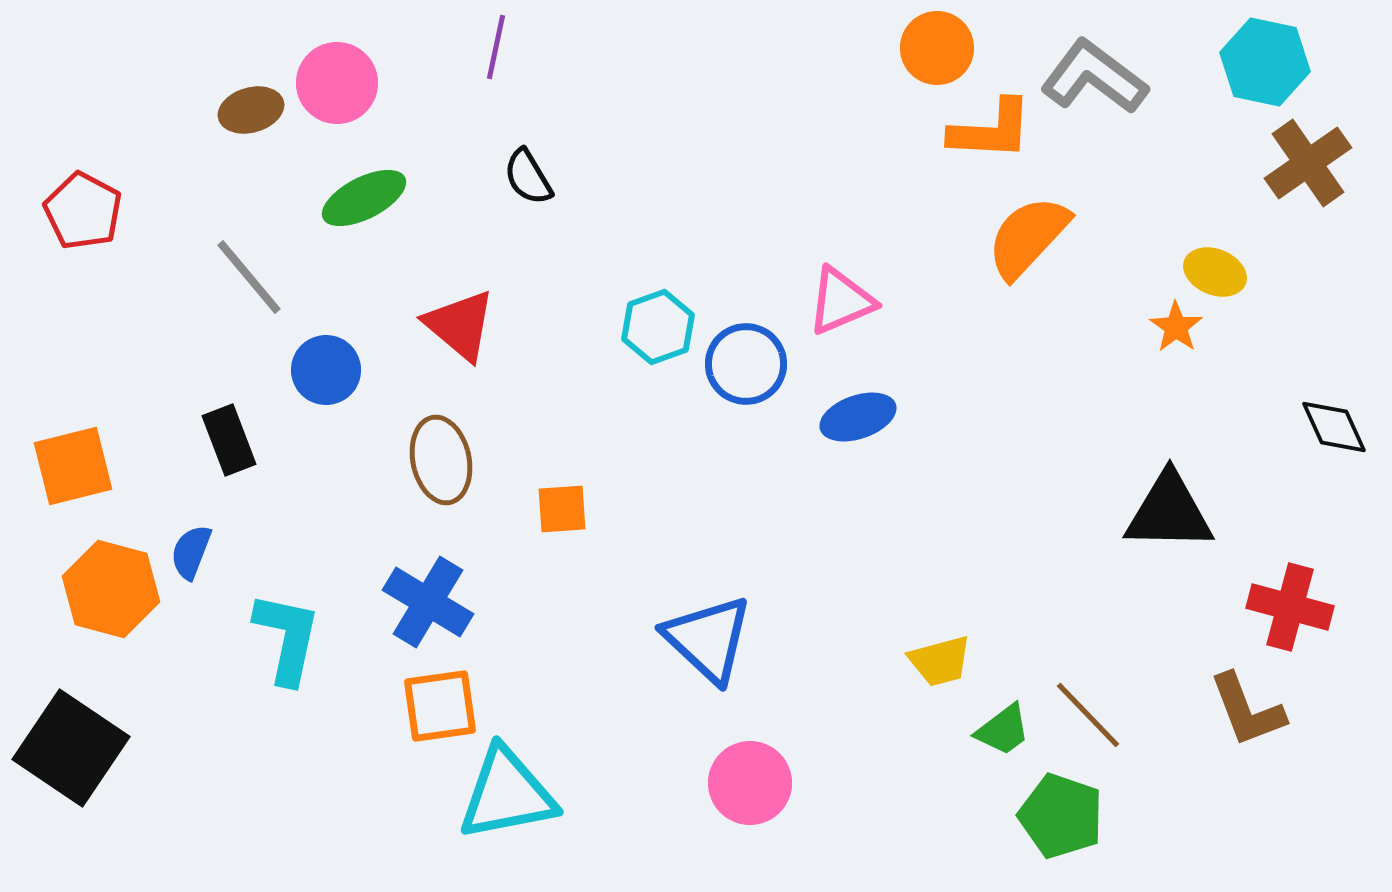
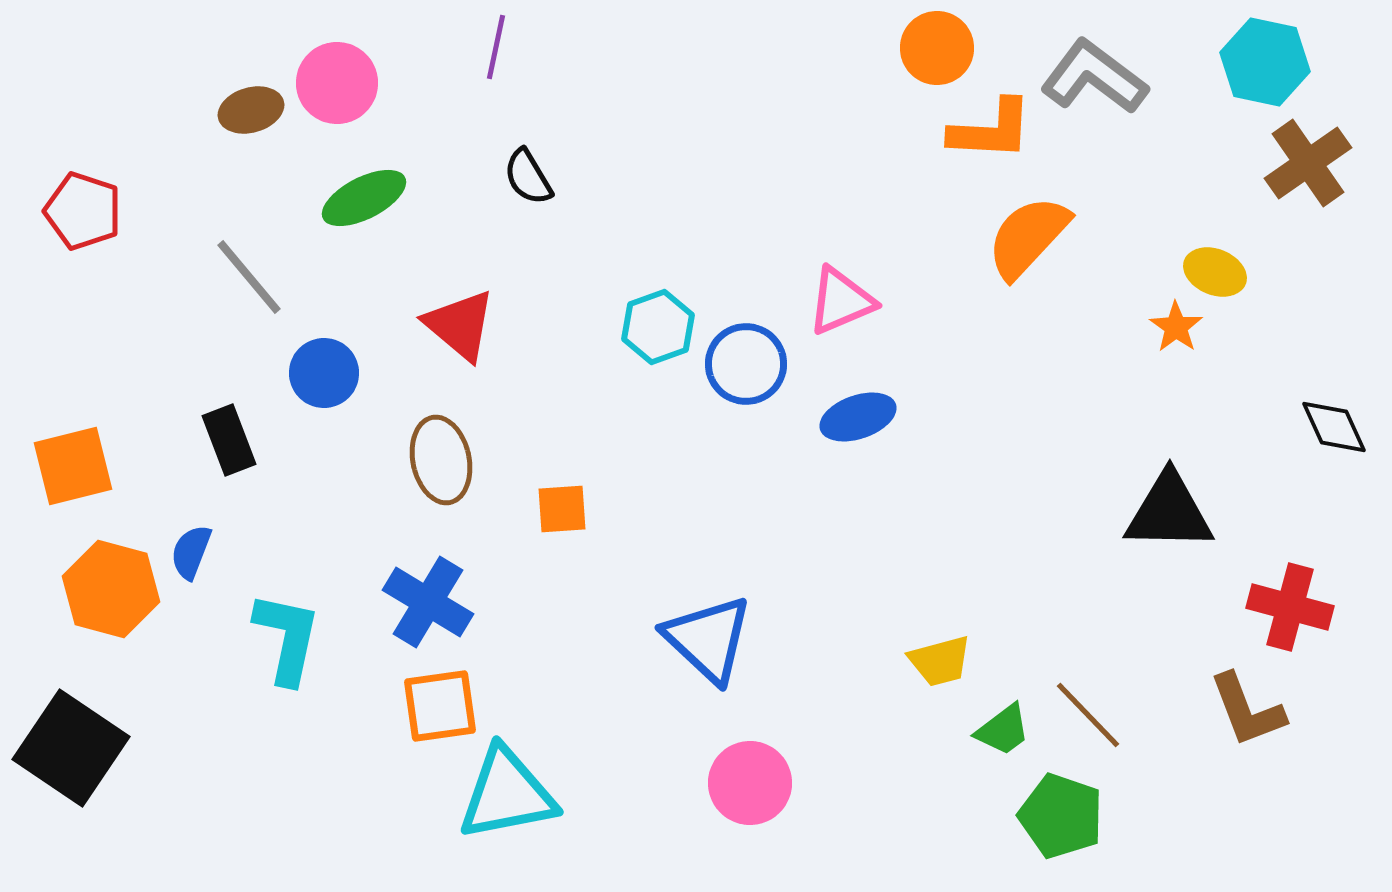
red pentagon at (83, 211): rotated 10 degrees counterclockwise
blue circle at (326, 370): moved 2 px left, 3 px down
